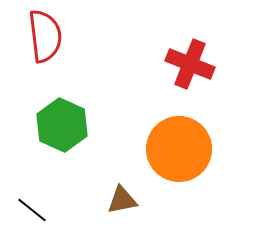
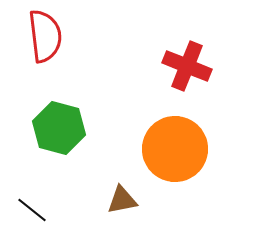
red cross: moved 3 px left, 2 px down
green hexagon: moved 3 px left, 3 px down; rotated 9 degrees counterclockwise
orange circle: moved 4 px left
